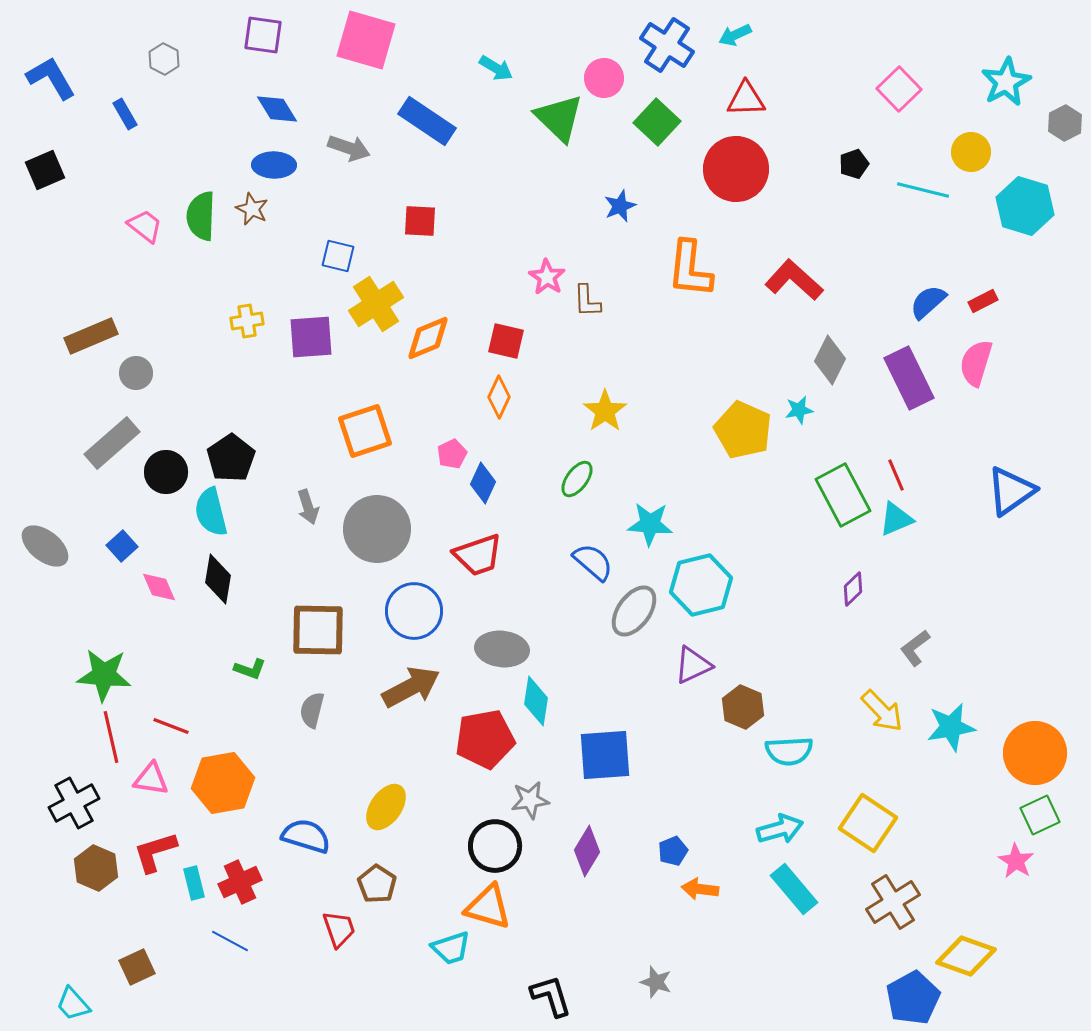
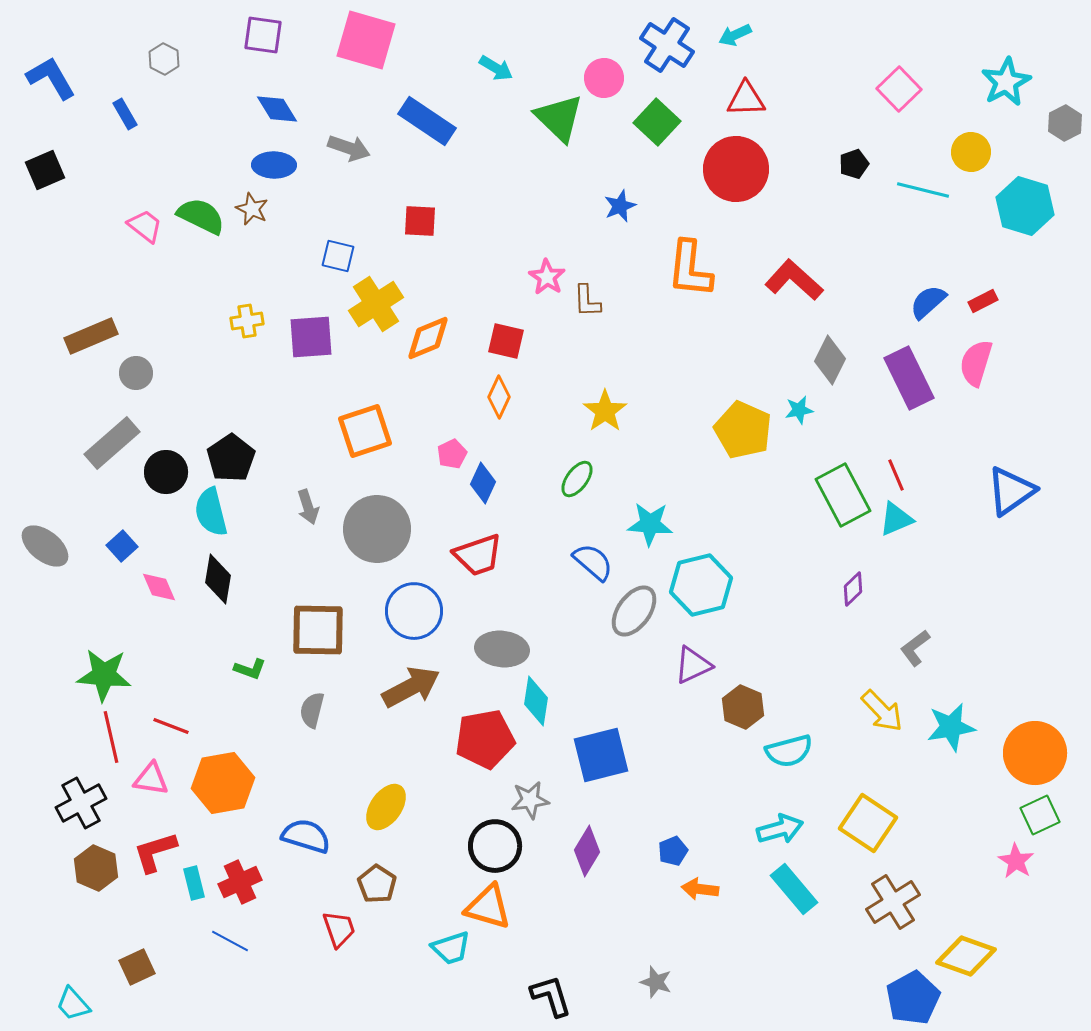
green semicircle at (201, 216): rotated 114 degrees clockwise
cyan semicircle at (789, 751): rotated 12 degrees counterclockwise
blue square at (605, 755): moved 4 px left; rotated 10 degrees counterclockwise
black cross at (74, 803): moved 7 px right
